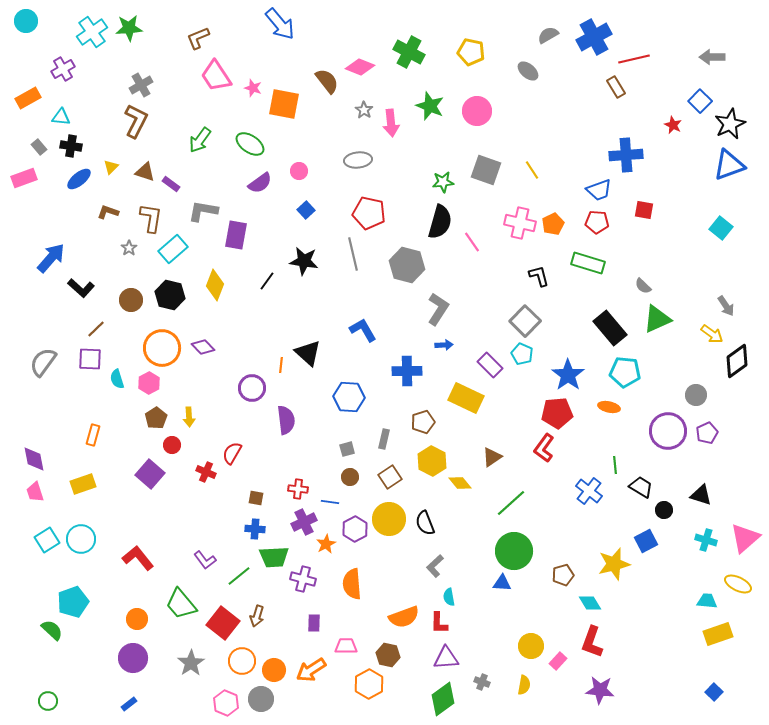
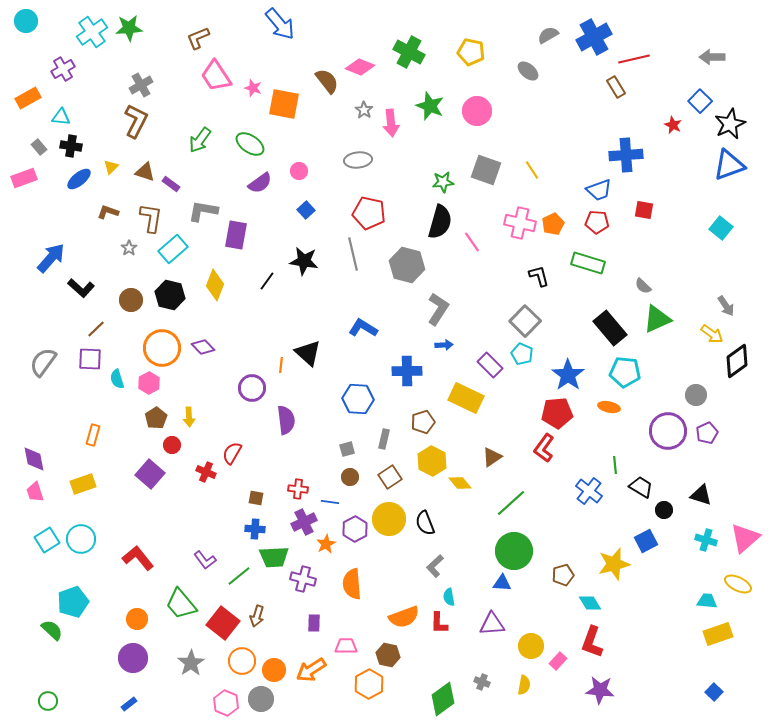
blue L-shape at (363, 330): moved 2 px up; rotated 28 degrees counterclockwise
blue hexagon at (349, 397): moved 9 px right, 2 px down
purple triangle at (446, 658): moved 46 px right, 34 px up
